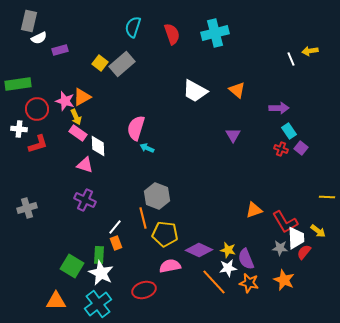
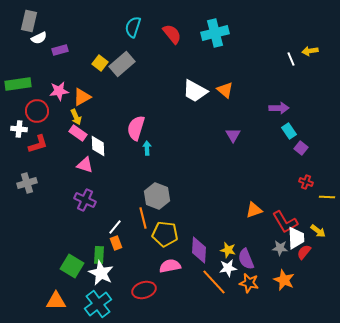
red semicircle at (172, 34): rotated 20 degrees counterclockwise
orange triangle at (237, 90): moved 12 px left
pink star at (65, 101): moved 6 px left, 10 px up; rotated 24 degrees counterclockwise
red circle at (37, 109): moved 2 px down
cyan arrow at (147, 148): rotated 64 degrees clockwise
red cross at (281, 149): moved 25 px right, 33 px down
gray cross at (27, 208): moved 25 px up
purple diamond at (199, 250): rotated 68 degrees clockwise
